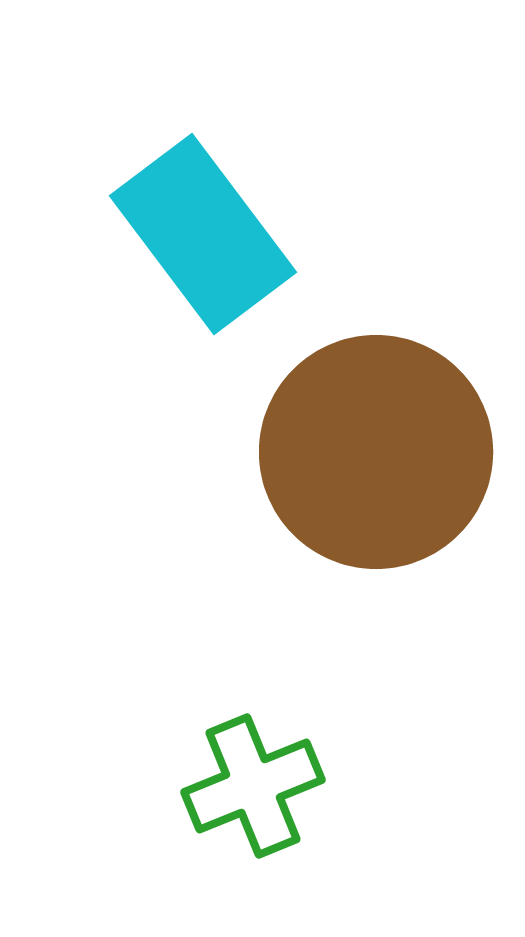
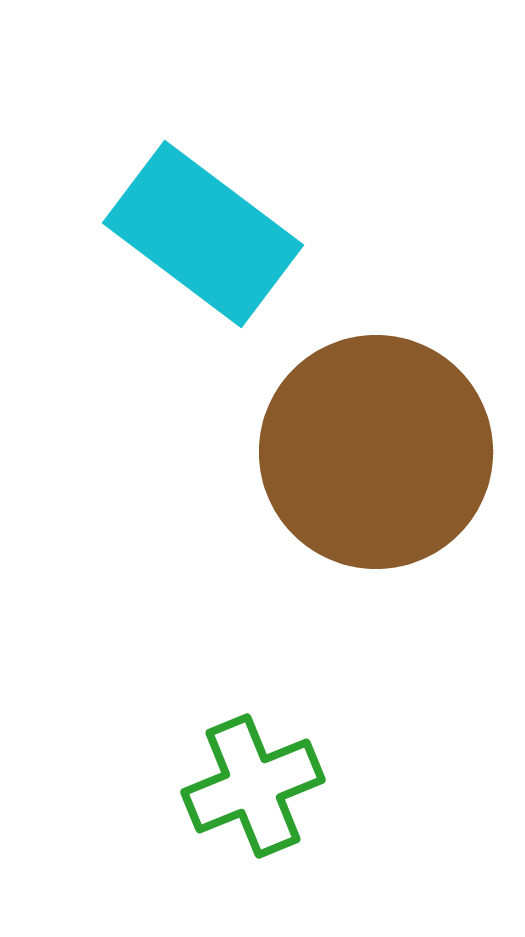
cyan rectangle: rotated 16 degrees counterclockwise
